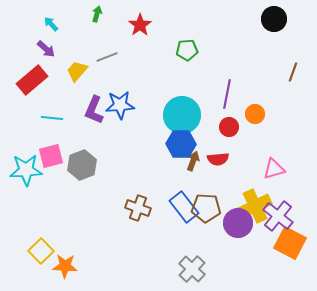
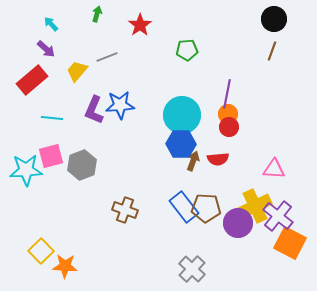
brown line: moved 21 px left, 21 px up
orange circle: moved 27 px left
pink triangle: rotated 20 degrees clockwise
brown cross: moved 13 px left, 2 px down
